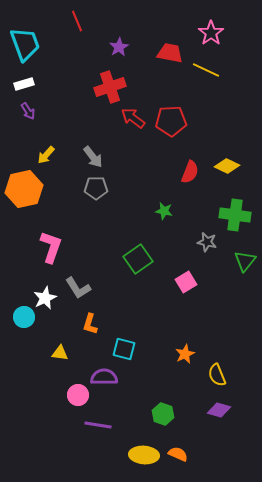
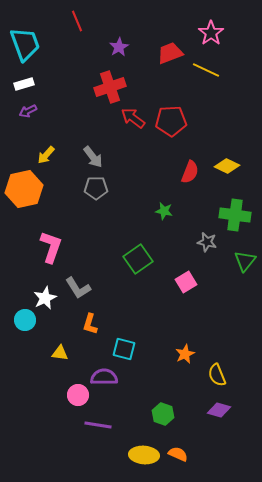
red trapezoid: rotated 32 degrees counterclockwise
purple arrow: rotated 96 degrees clockwise
cyan circle: moved 1 px right, 3 px down
